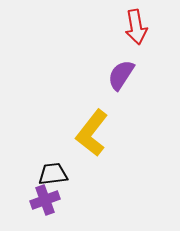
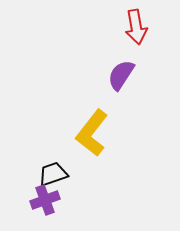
black trapezoid: rotated 12 degrees counterclockwise
